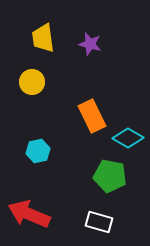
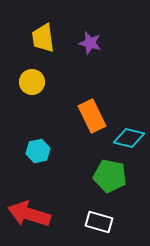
purple star: moved 1 px up
cyan diamond: moved 1 px right; rotated 16 degrees counterclockwise
red arrow: rotated 6 degrees counterclockwise
